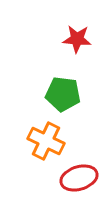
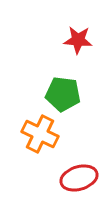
red star: moved 1 px right, 1 px down
orange cross: moved 6 px left, 7 px up
